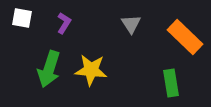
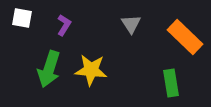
purple L-shape: moved 2 px down
